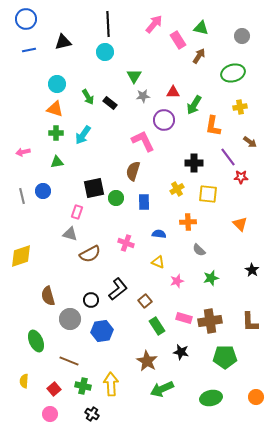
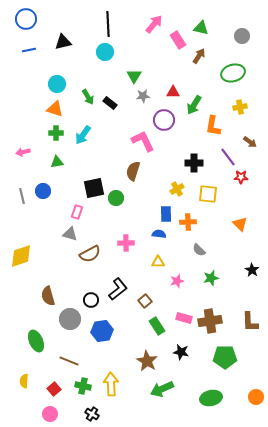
blue rectangle at (144, 202): moved 22 px right, 12 px down
pink cross at (126, 243): rotated 21 degrees counterclockwise
yellow triangle at (158, 262): rotated 24 degrees counterclockwise
